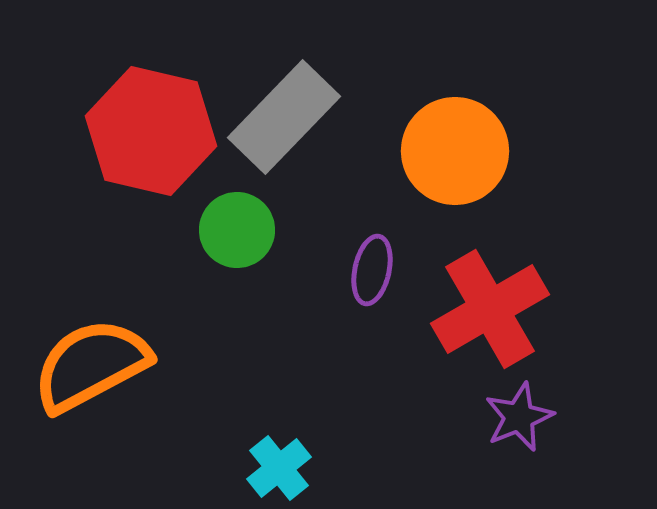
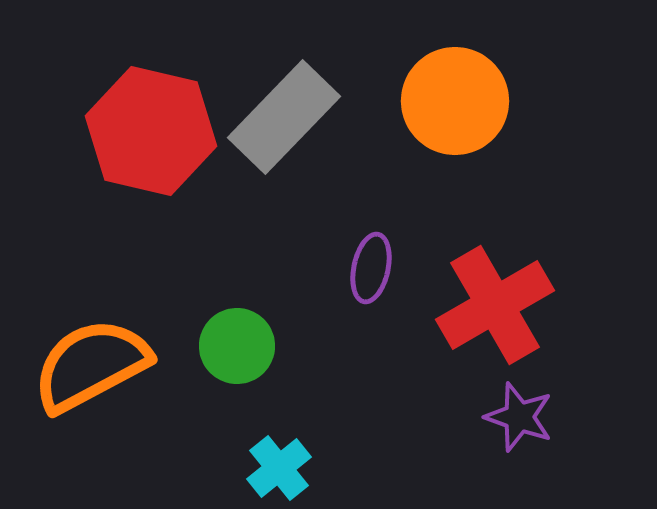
orange circle: moved 50 px up
green circle: moved 116 px down
purple ellipse: moved 1 px left, 2 px up
red cross: moved 5 px right, 4 px up
purple star: rotated 30 degrees counterclockwise
